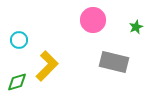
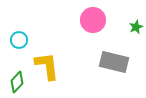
yellow L-shape: rotated 52 degrees counterclockwise
green diamond: rotated 30 degrees counterclockwise
